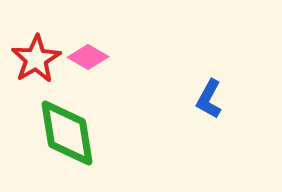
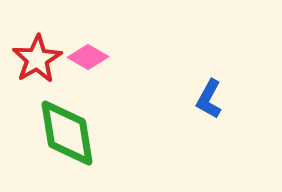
red star: moved 1 px right
